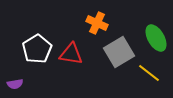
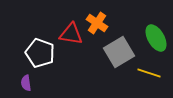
orange cross: rotated 10 degrees clockwise
white pentagon: moved 3 px right, 4 px down; rotated 20 degrees counterclockwise
red triangle: moved 20 px up
yellow line: rotated 20 degrees counterclockwise
purple semicircle: moved 11 px right, 1 px up; rotated 91 degrees clockwise
